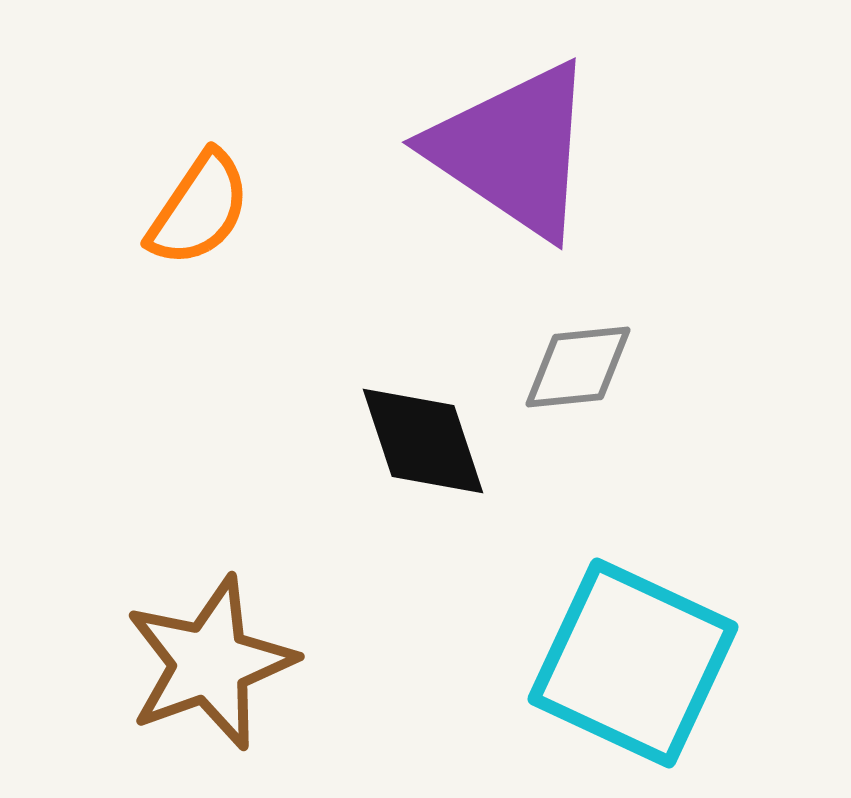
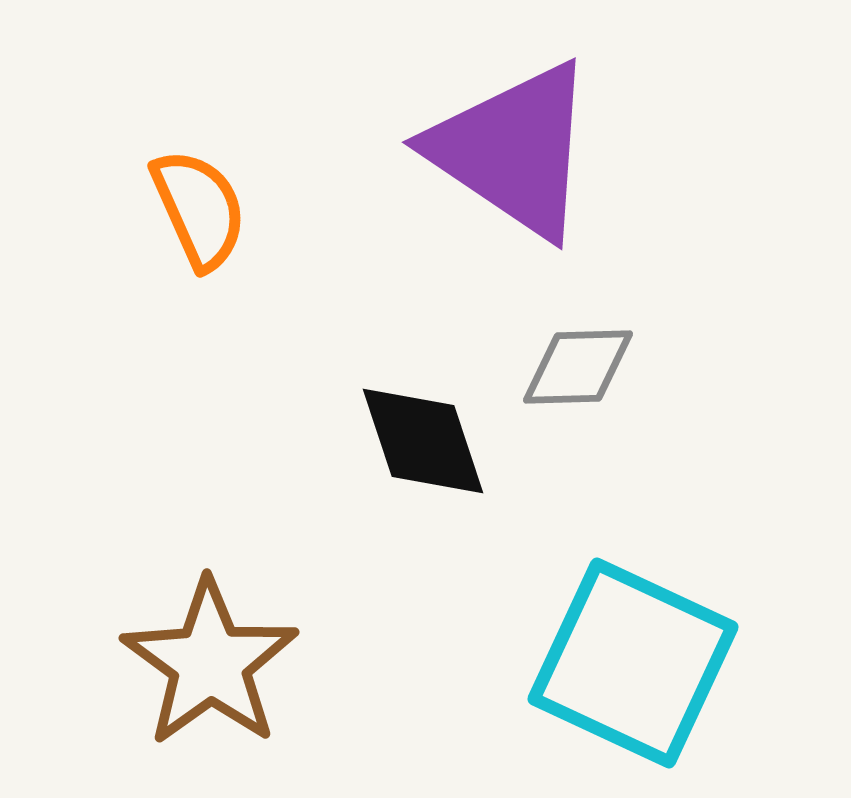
orange semicircle: rotated 58 degrees counterclockwise
gray diamond: rotated 4 degrees clockwise
brown star: rotated 16 degrees counterclockwise
